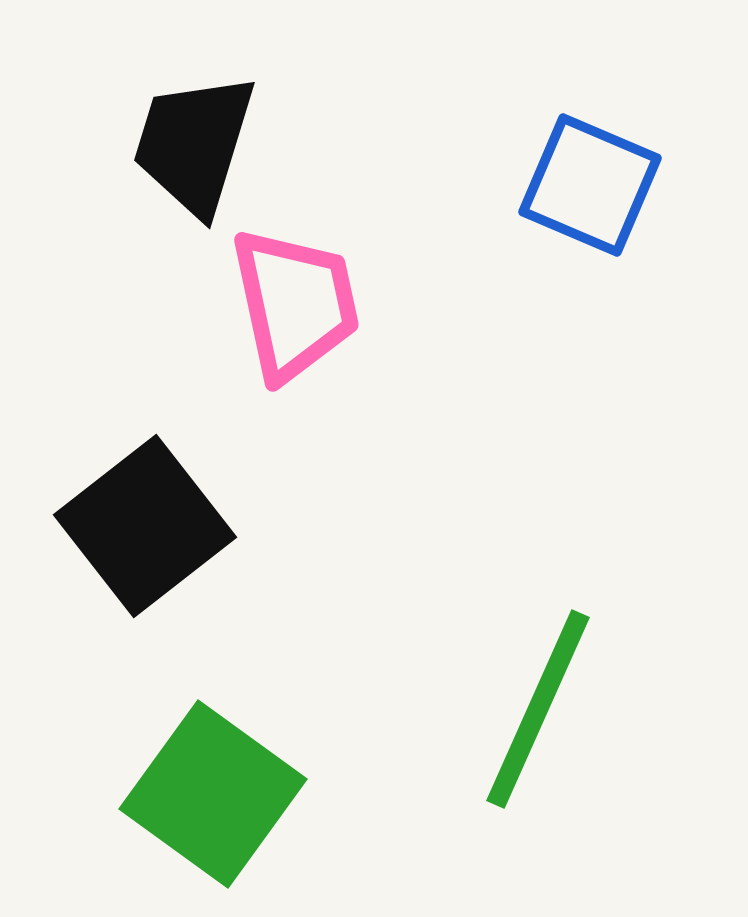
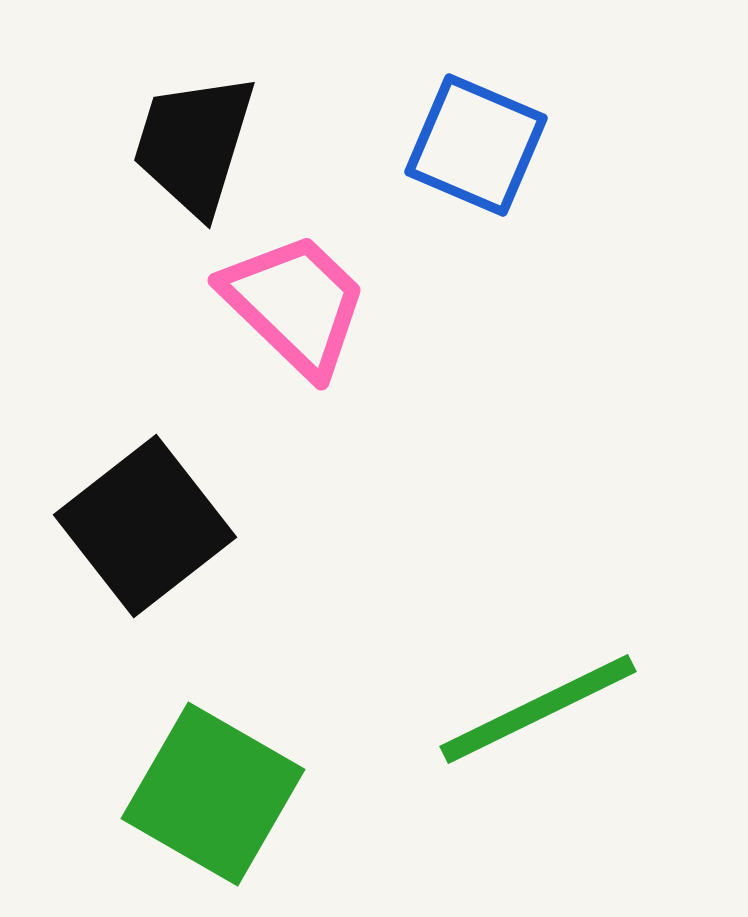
blue square: moved 114 px left, 40 px up
pink trapezoid: rotated 34 degrees counterclockwise
green line: rotated 40 degrees clockwise
green square: rotated 6 degrees counterclockwise
